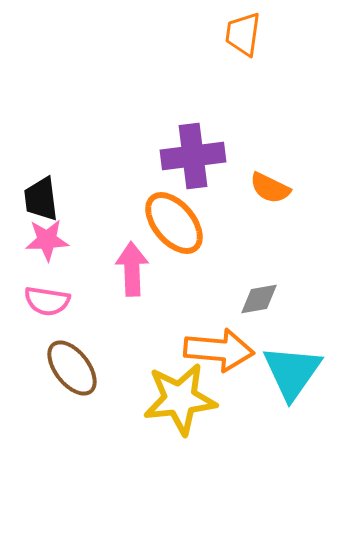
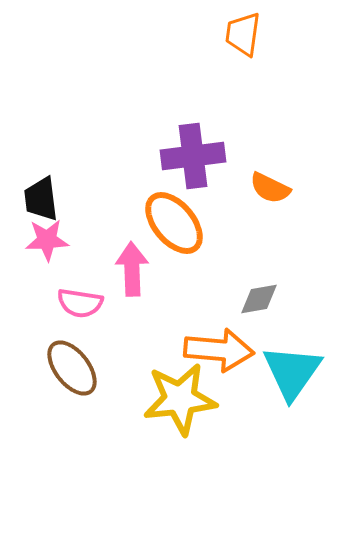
pink semicircle: moved 33 px right, 2 px down
